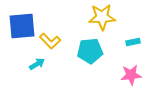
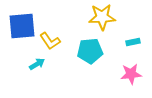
yellow L-shape: rotated 10 degrees clockwise
pink star: moved 1 px up
